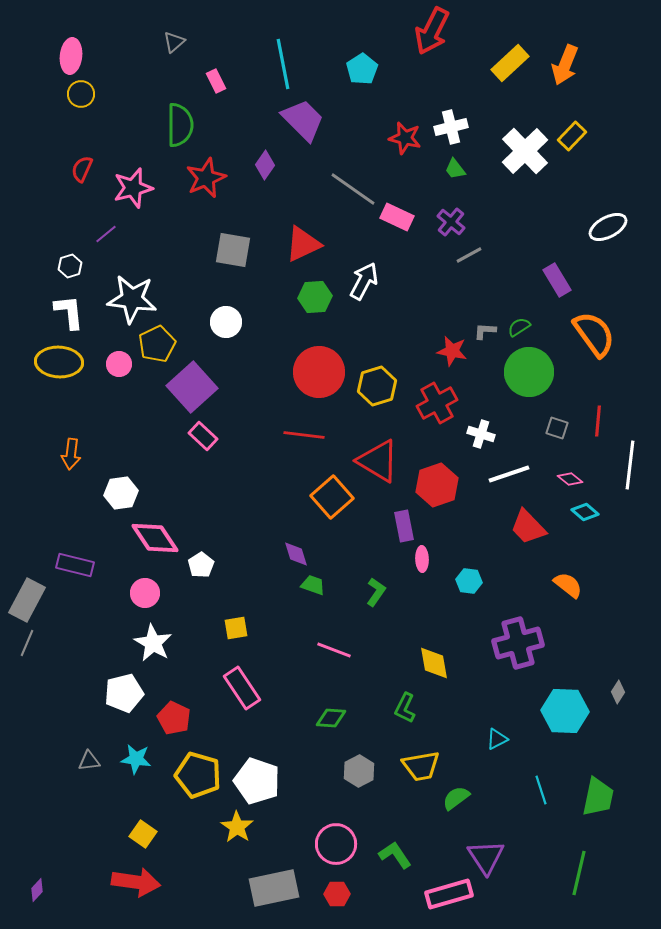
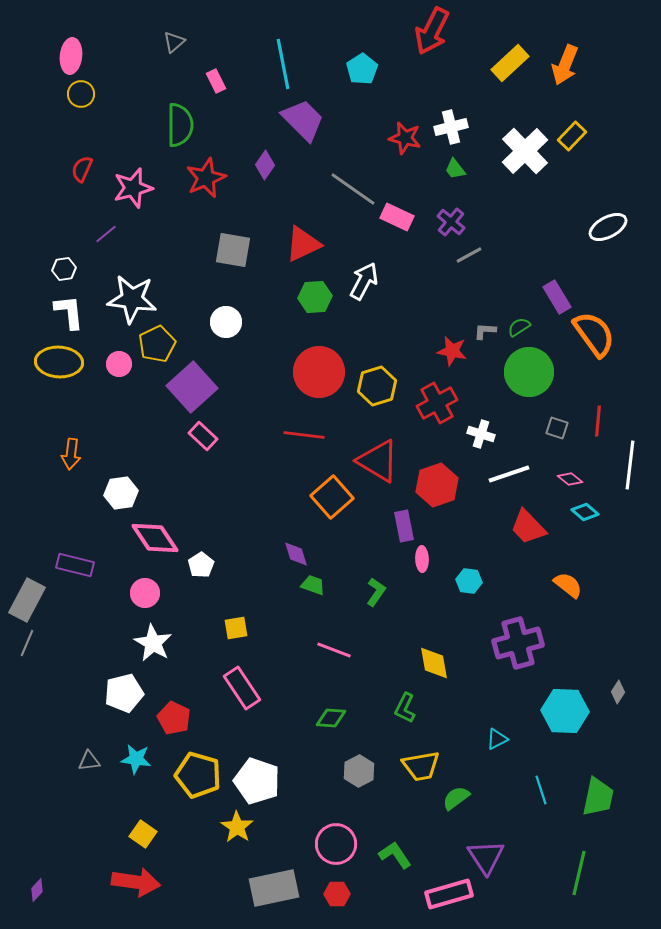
white hexagon at (70, 266): moved 6 px left, 3 px down; rotated 10 degrees clockwise
purple rectangle at (557, 280): moved 17 px down
